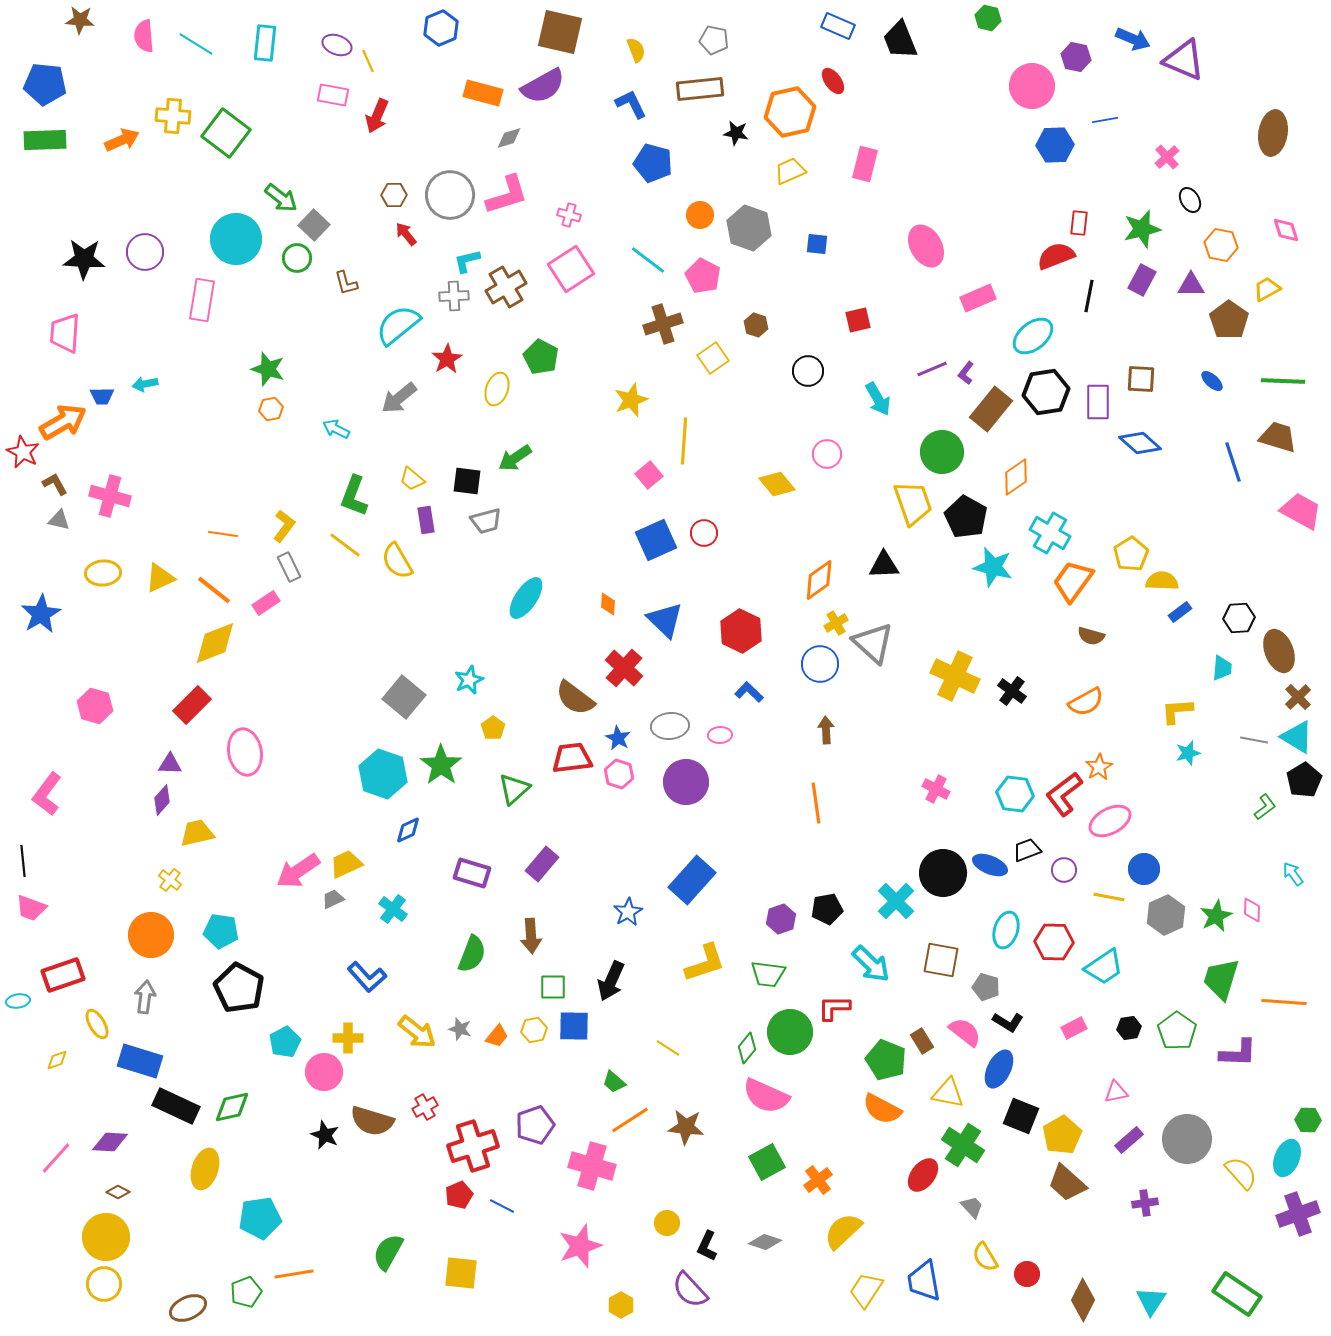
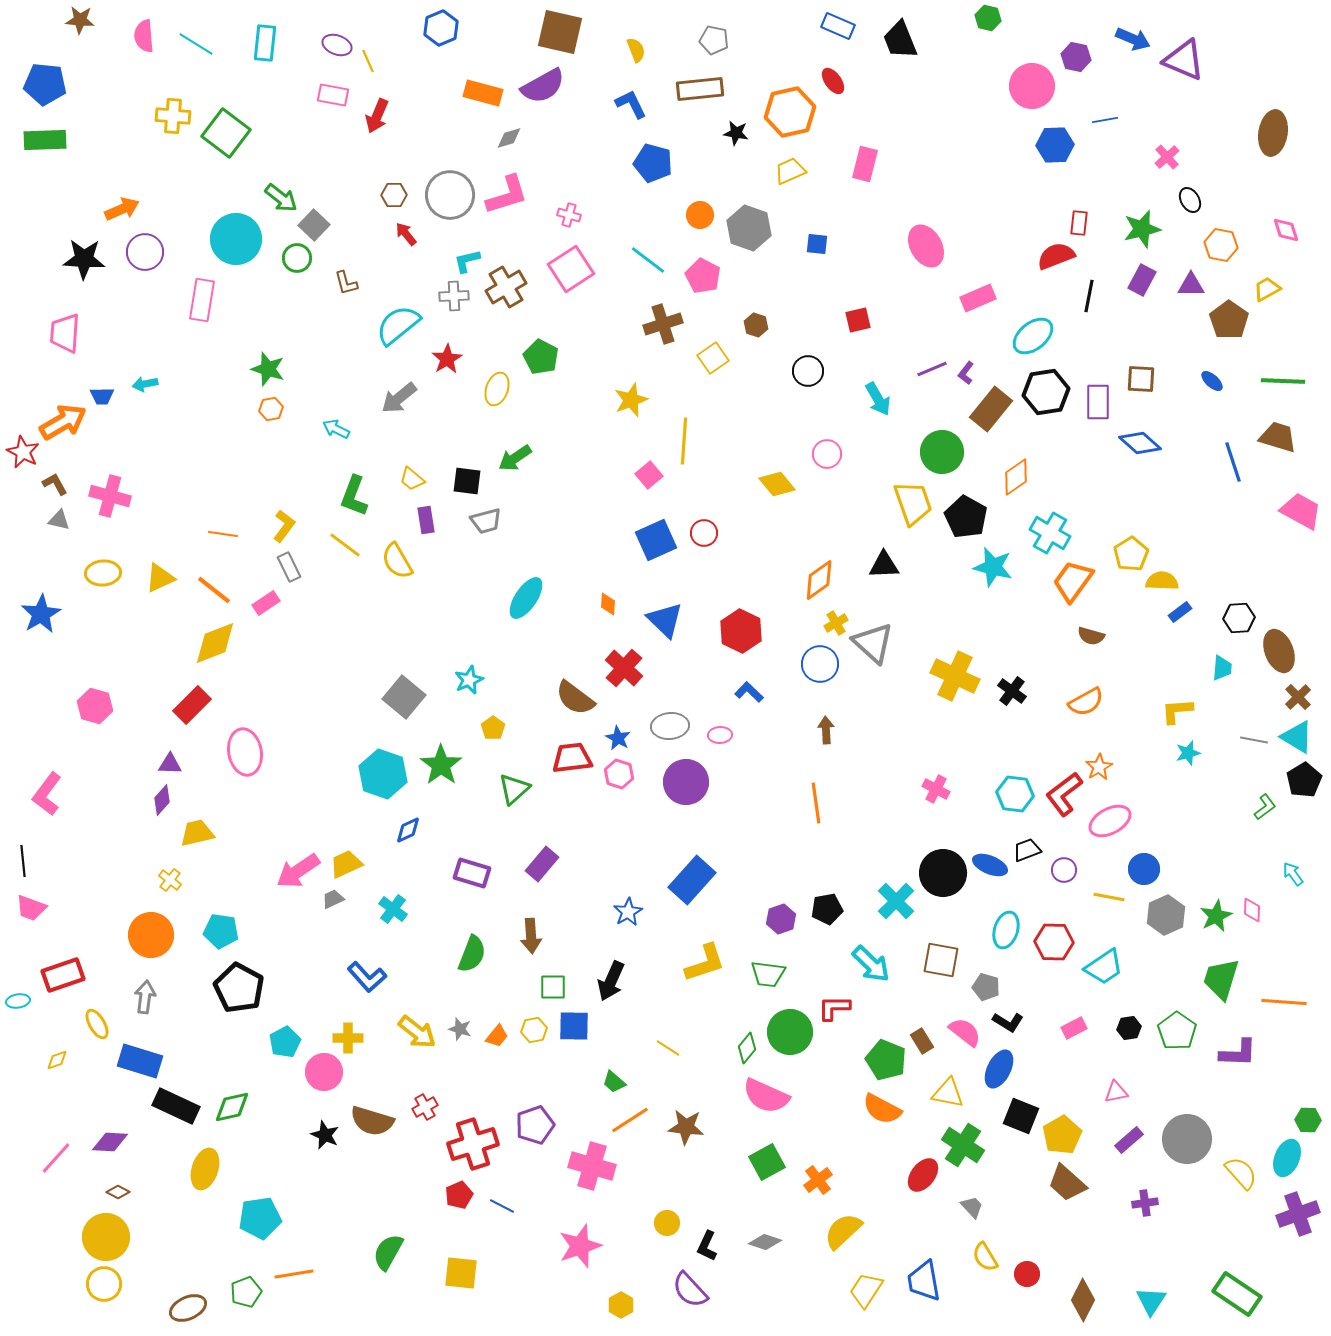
orange arrow at (122, 140): moved 69 px down
red cross at (473, 1146): moved 2 px up
